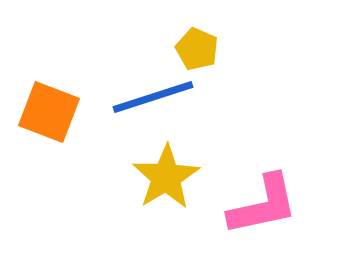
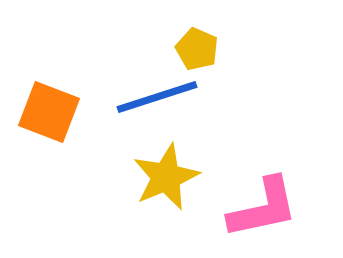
blue line: moved 4 px right
yellow star: rotated 8 degrees clockwise
pink L-shape: moved 3 px down
